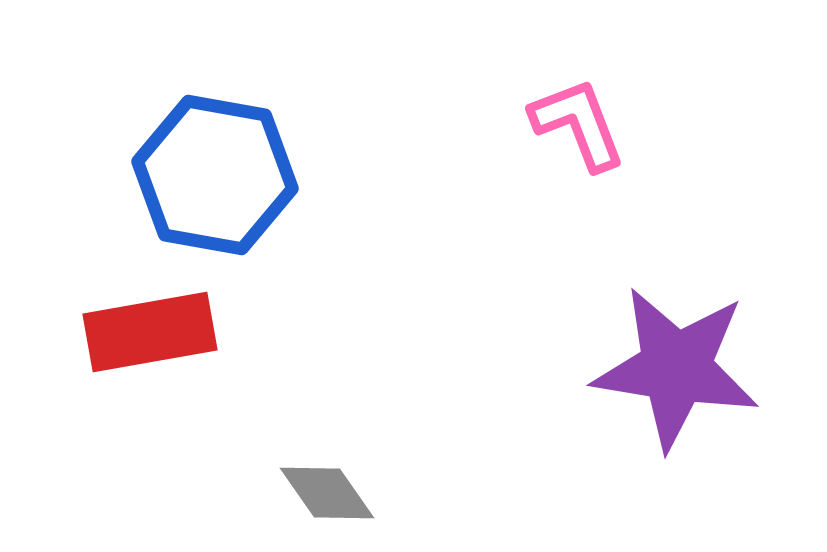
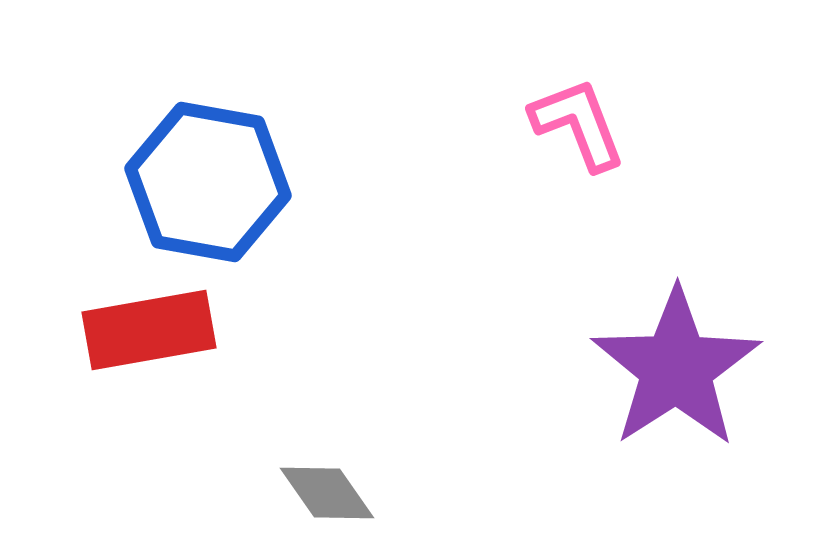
blue hexagon: moved 7 px left, 7 px down
red rectangle: moved 1 px left, 2 px up
purple star: rotated 30 degrees clockwise
